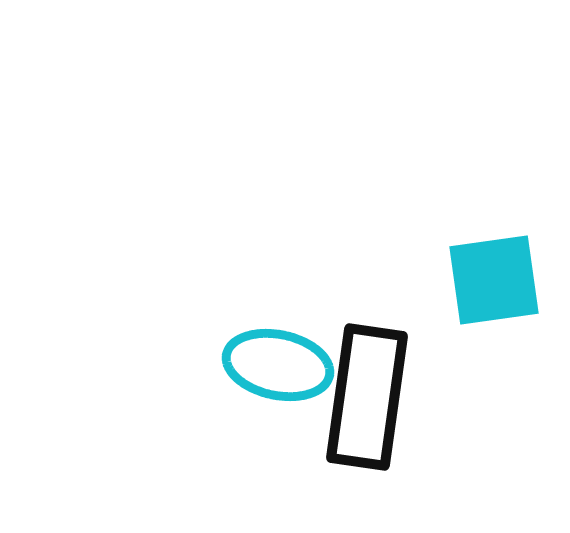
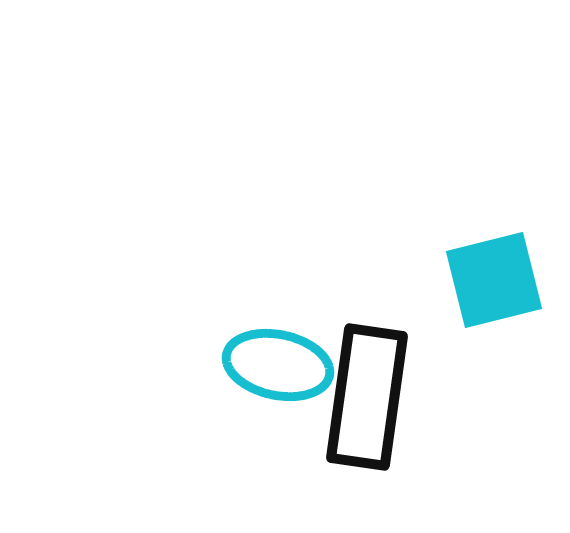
cyan square: rotated 6 degrees counterclockwise
